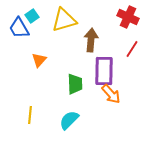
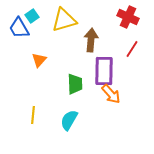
yellow line: moved 3 px right
cyan semicircle: rotated 15 degrees counterclockwise
